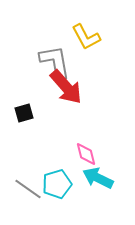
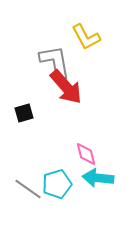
cyan arrow: rotated 20 degrees counterclockwise
